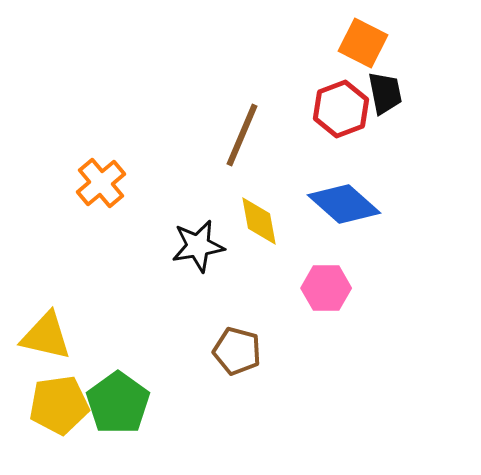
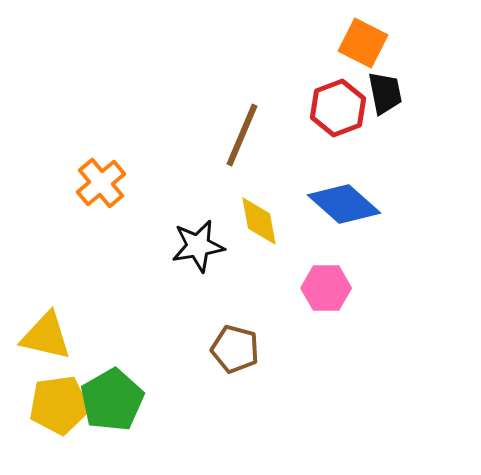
red hexagon: moved 3 px left, 1 px up
brown pentagon: moved 2 px left, 2 px up
green pentagon: moved 6 px left, 3 px up; rotated 6 degrees clockwise
